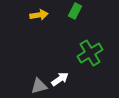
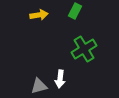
green cross: moved 6 px left, 4 px up
white arrow: rotated 132 degrees clockwise
